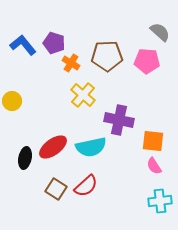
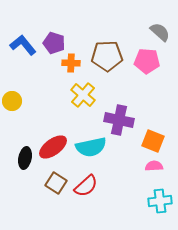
orange cross: rotated 30 degrees counterclockwise
orange square: rotated 15 degrees clockwise
pink semicircle: rotated 120 degrees clockwise
brown square: moved 6 px up
